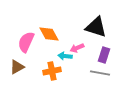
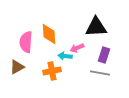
black triangle: rotated 20 degrees counterclockwise
orange diamond: rotated 25 degrees clockwise
pink semicircle: rotated 20 degrees counterclockwise
